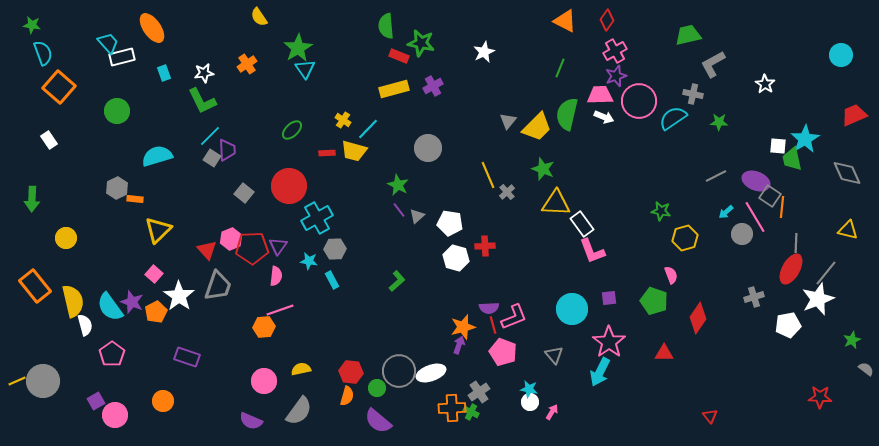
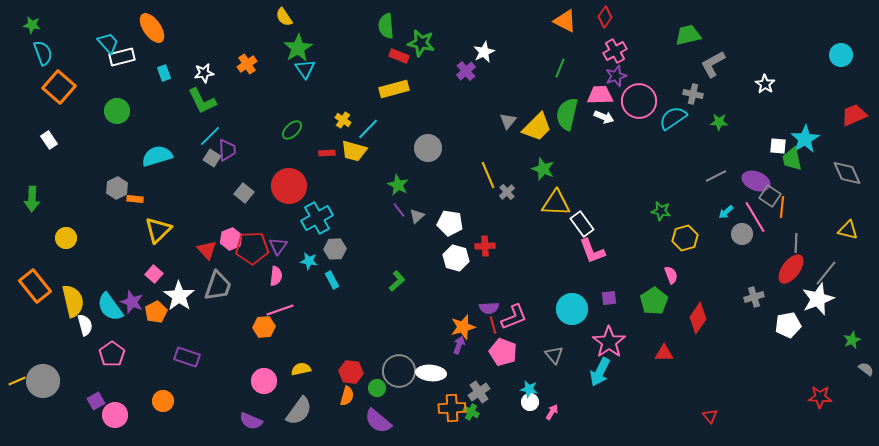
yellow semicircle at (259, 17): moved 25 px right
red diamond at (607, 20): moved 2 px left, 3 px up
purple cross at (433, 86): moved 33 px right, 15 px up; rotated 12 degrees counterclockwise
red ellipse at (791, 269): rotated 8 degrees clockwise
green pentagon at (654, 301): rotated 20 degrees clockwise
white ellipse at (431, 373): rotated 24 degrees clockwise
